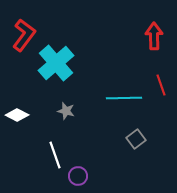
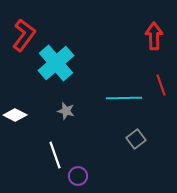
white diamond: moved 2 px left
